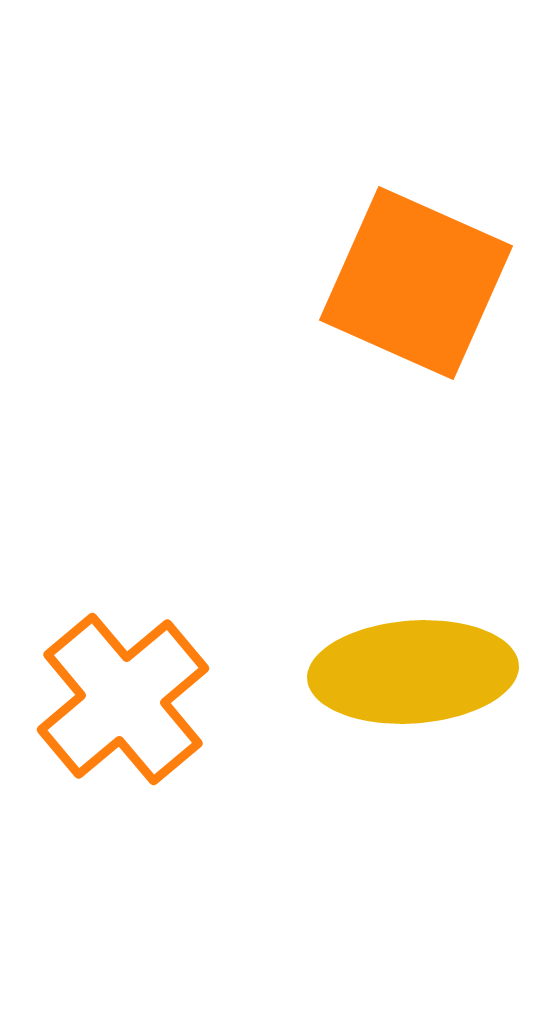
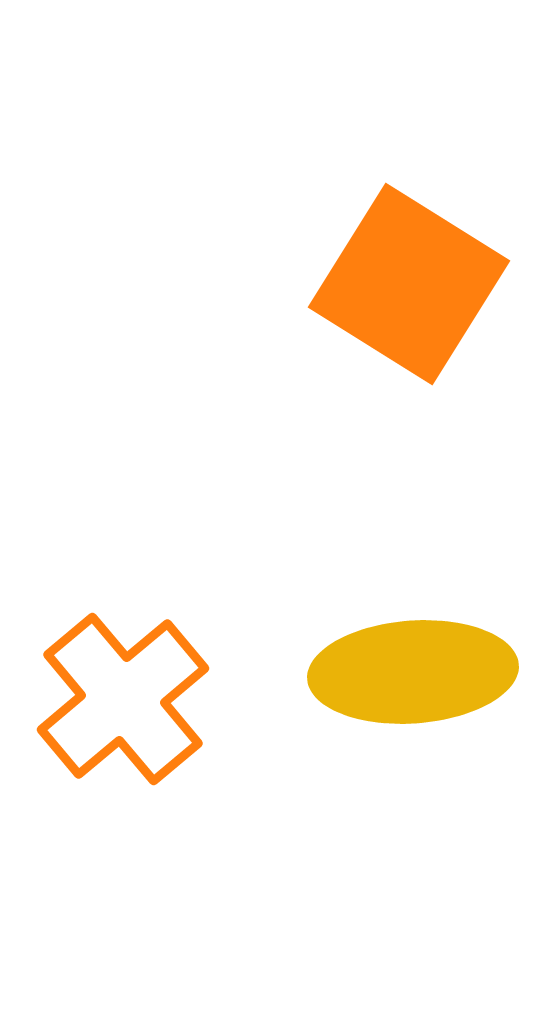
orange square: moved 7 px left, 1 px down; rotated 8 degrees clockwise
